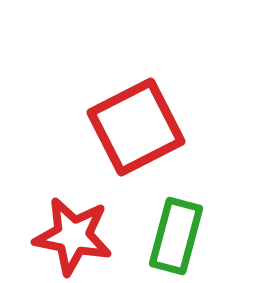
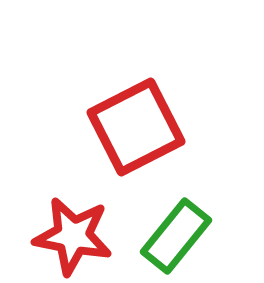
green rectangle: rotated 24 degrees clockwise
